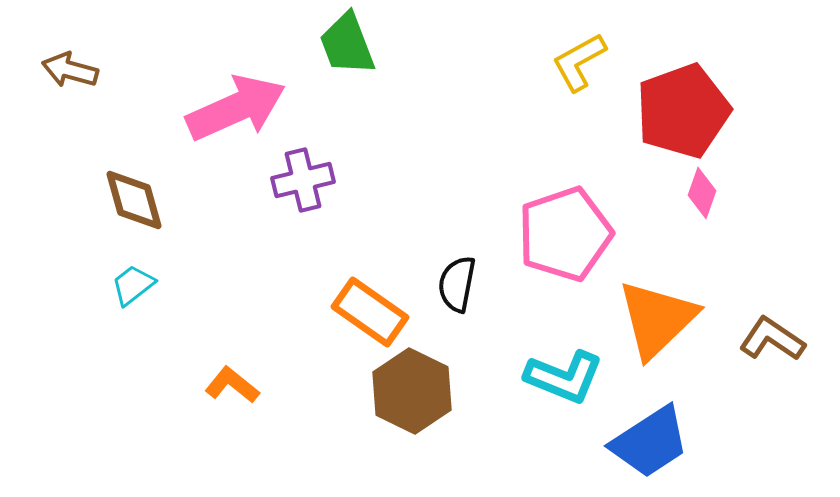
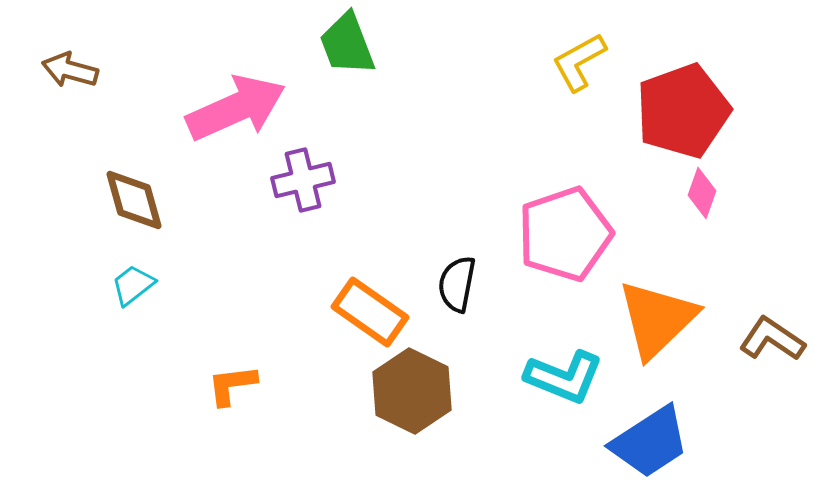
orange L-shape: rotated 46 degrees counterclockwise
